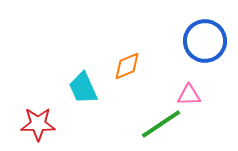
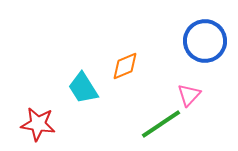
orange diamond: moved 2 px left
cyan trapezoid: rotated 8 degrees counterclockwise
pink triangle: rotated 45 degrees counterclockwise
red star: rotated 8 degrees clockwise
